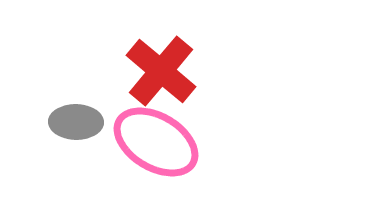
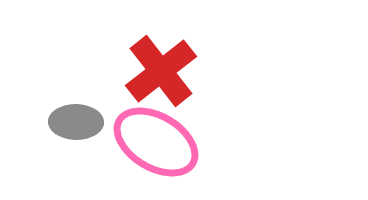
red cross: rotated 12 degrees clockwise
